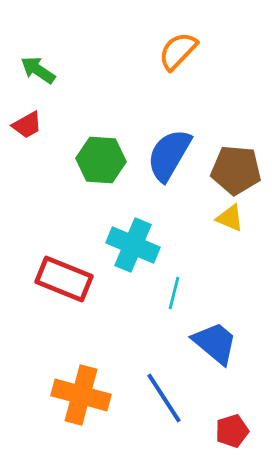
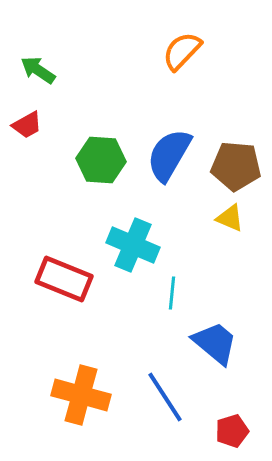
orange semicircle: moved 4 px right
brown pentagon: moved 4 px up
cyan line: moved 2 px left; rotated 8 degrees counterclockwise
blue line: moved 1 px right, 1 px up
